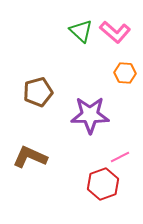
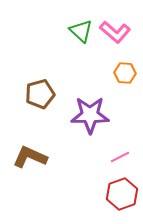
brown pentagon: moved 2 px right, 2 px down
red hexagon: moved 19 px right, 10 px down
